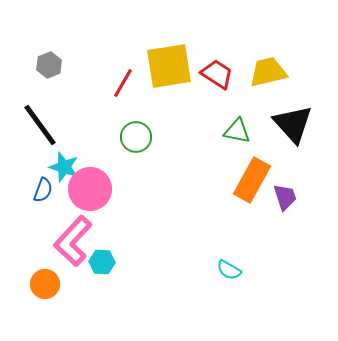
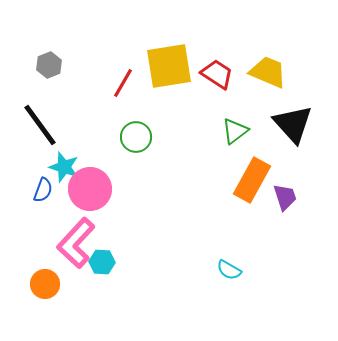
yellow trapezoid: rotated 36 degrees clockwise
green triangle: moved 2 px left; rotated 48 degrees counterclockwise
pink L-shape: moved 3 px right, 2 px down
